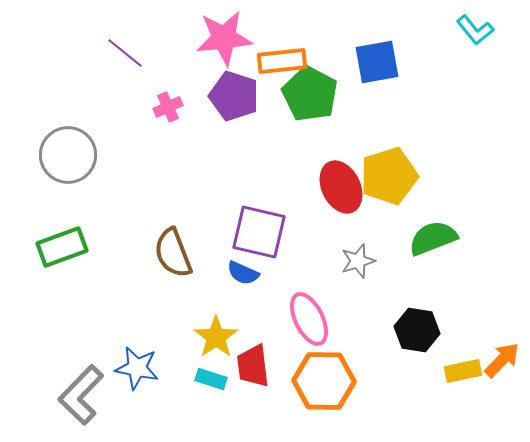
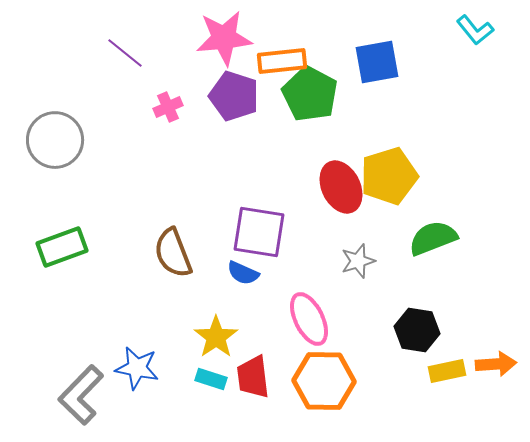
gray circle: moved 13 px left, 15 px up
purple square: rotated 4 degrees counterclockwise
orange arrow: moved 6 px left, 4 px down; rotated 42 degrees clockwise
red trapezoid: moved 11 px down
yellow rectangle: moved 16 px left
